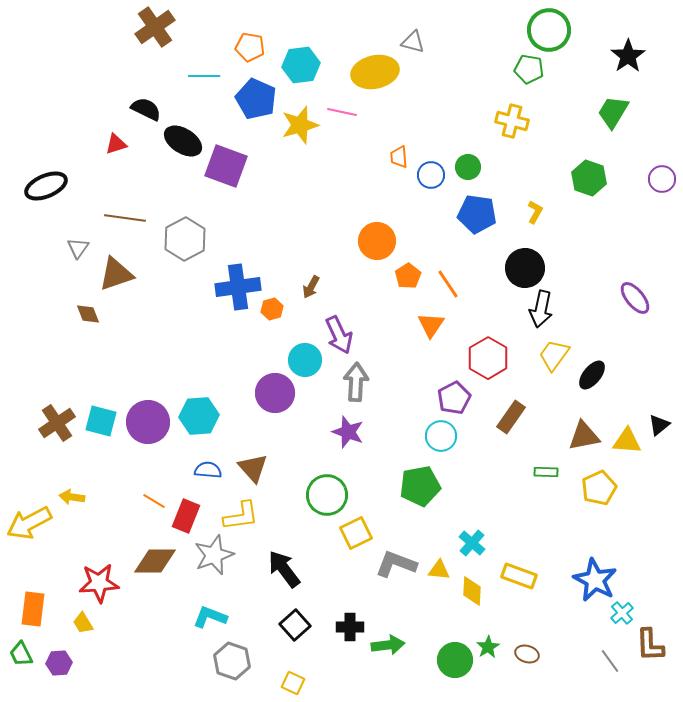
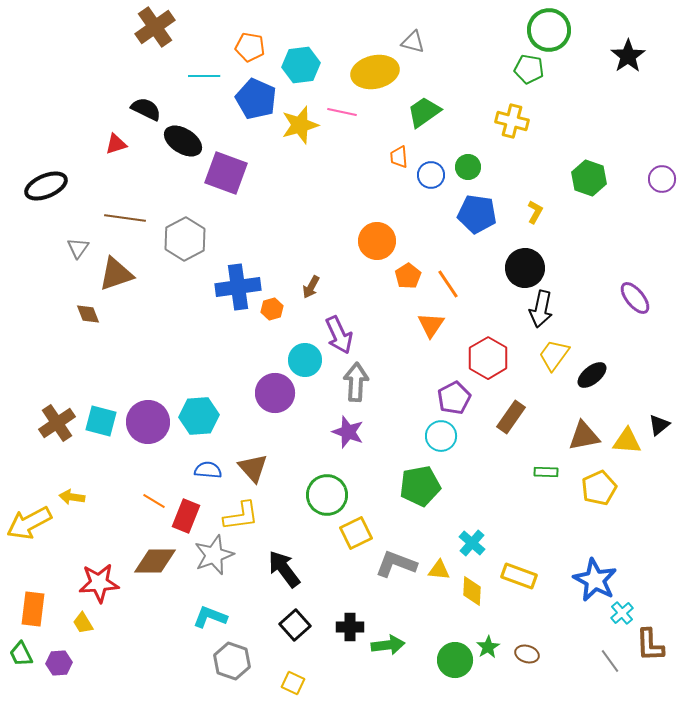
green trapezoid at (613, 112): moved 189 px left; rotated 24 degrees clockwise
purple square at (226, 166): moved 7 px down
black ellipse at (592, 375): rotated 12 degrees clockwise
